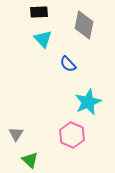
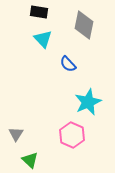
black rectangle: rotated 12 degrees clockwise
